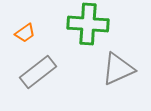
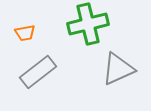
green cross: rotated 18 degrees counterclockwise
orange trapezoid: rotated 25 degrees clockwise
